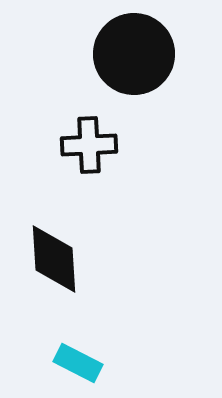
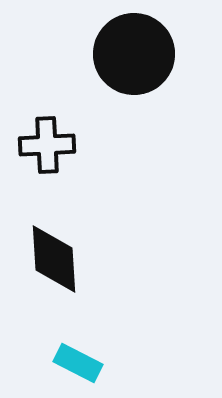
black cross: moved 42 px left
